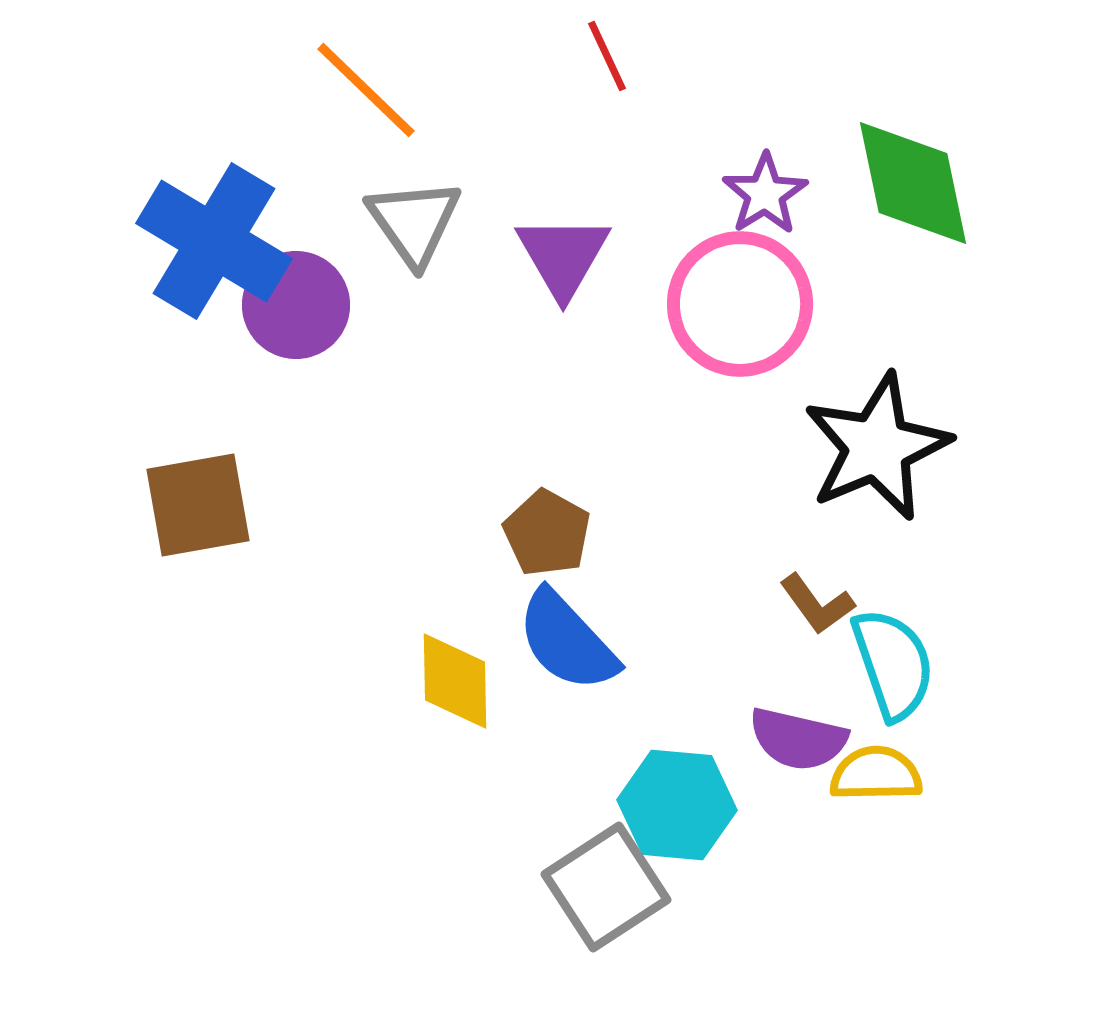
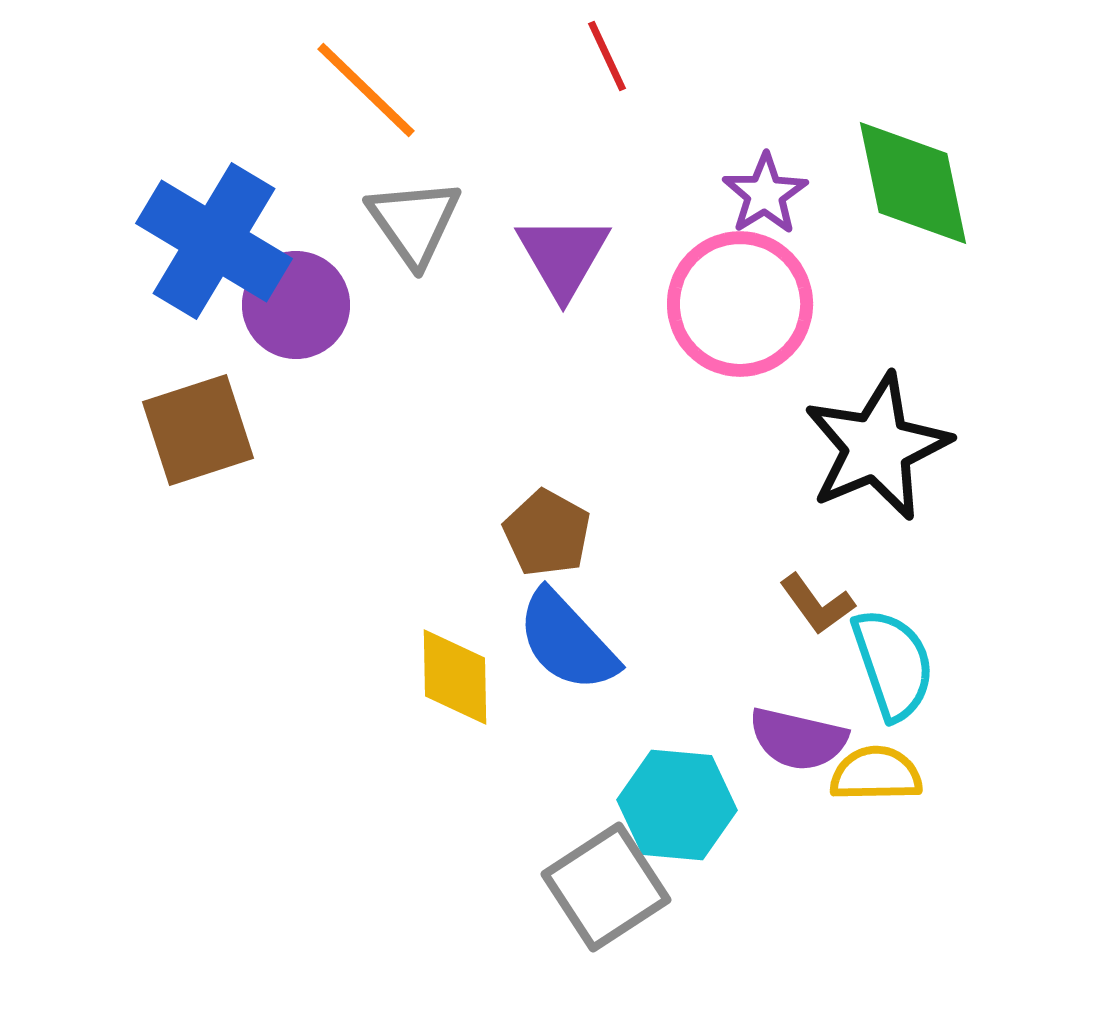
brown square: moved 75 px up; rotated 8 degrees counterclockwise
yellow diamond: moved 4 px up
